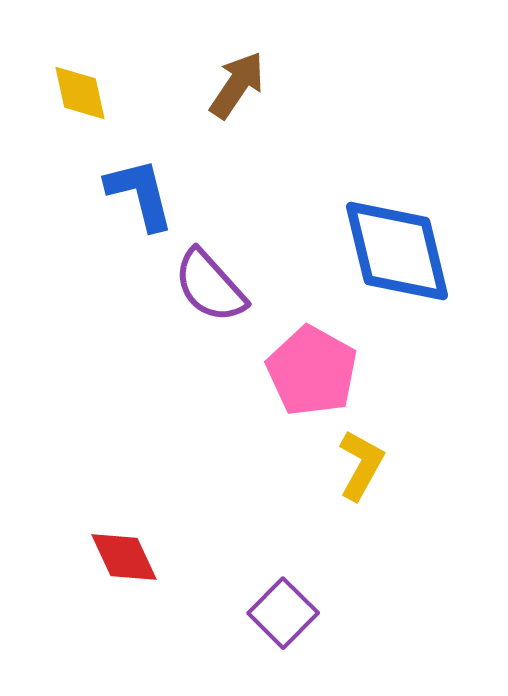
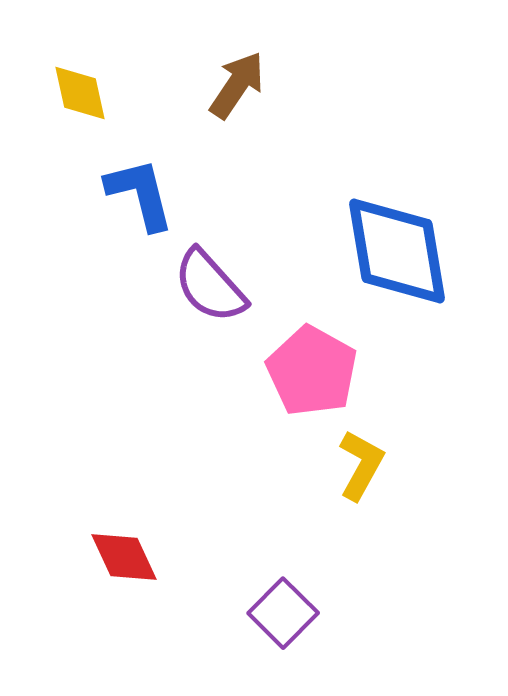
blue diamond: rotated 4 degrees clockwise
